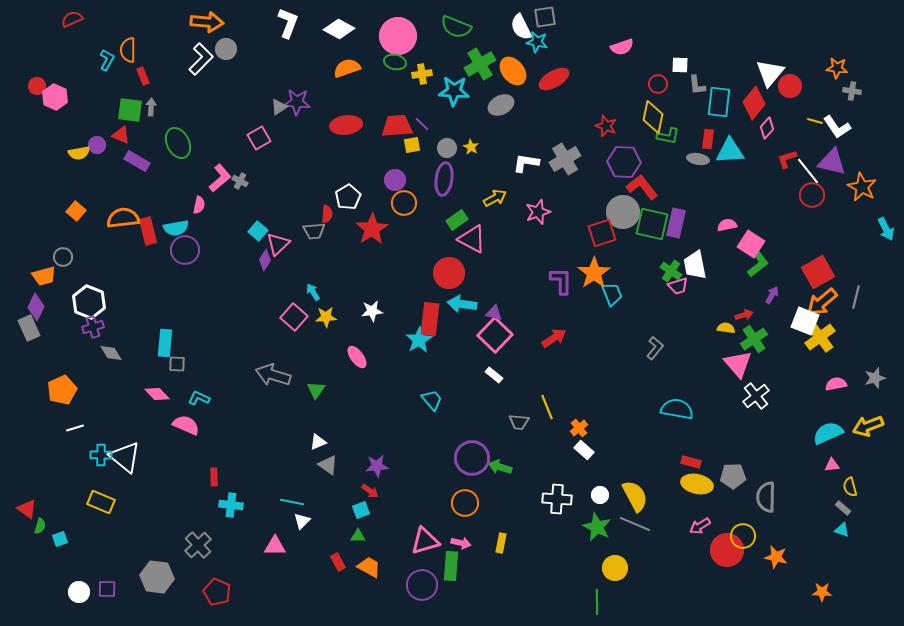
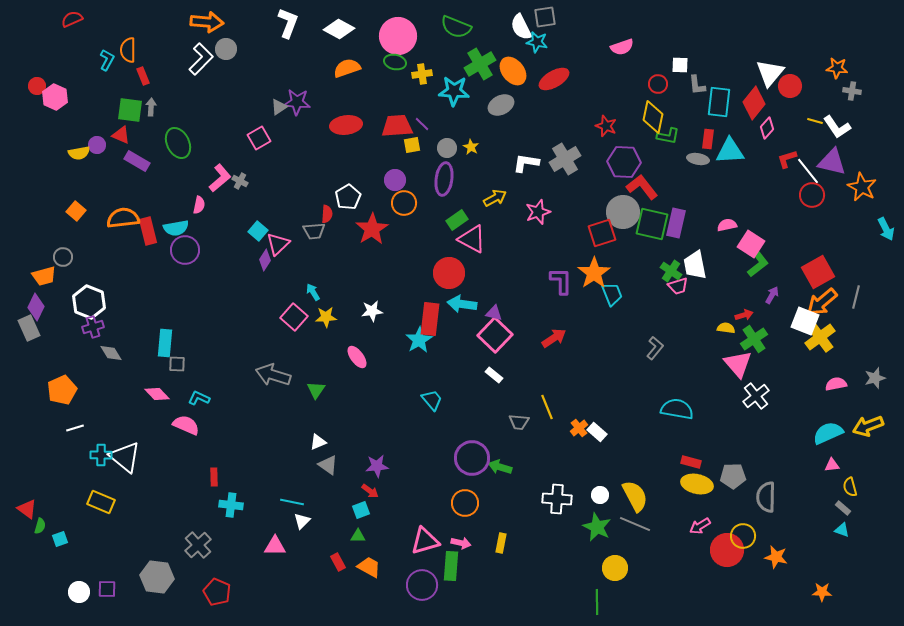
white rectangle at (584, 450): moved 13 px right, 18 px up
